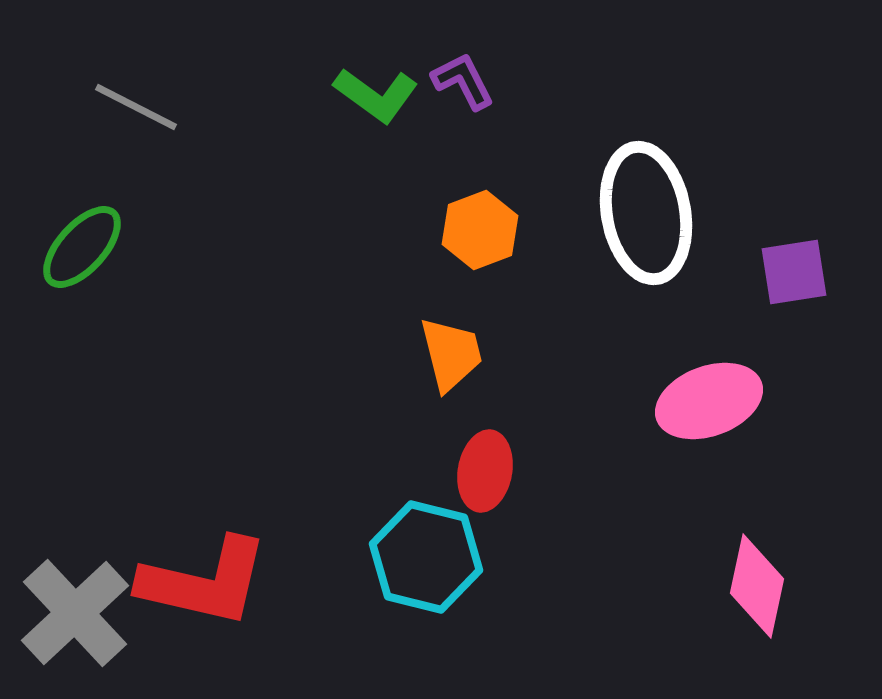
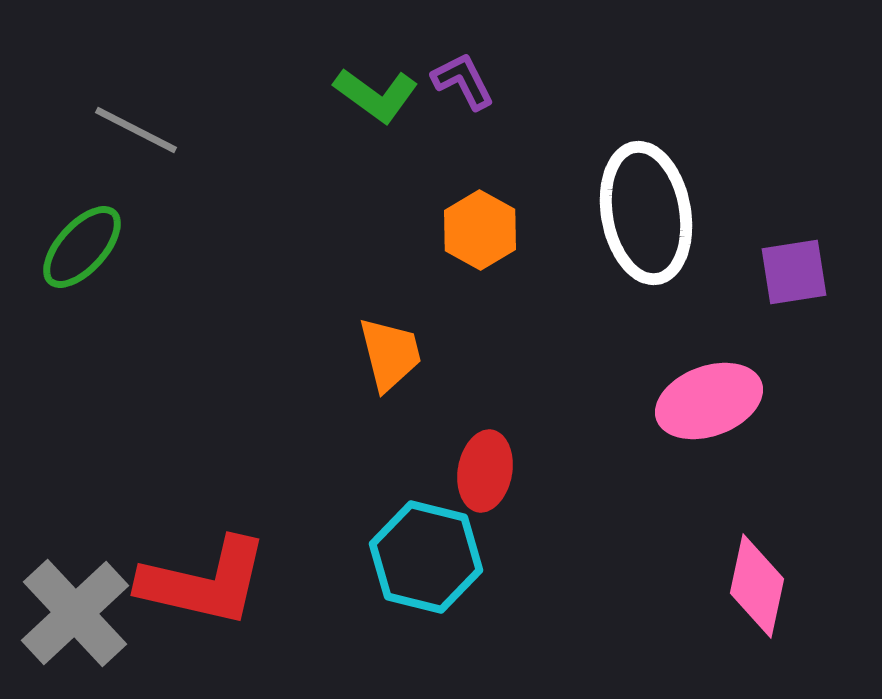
gray line: moved 23 px down
orange hexagon: rotated 10 degrees counterclockwise
orange trapezoid: moved 61 px left
